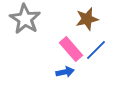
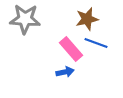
gray star: rotated 28 degrees counterclockwise
blue line: moved 7 px up; rotated 65 degrees clockwise
